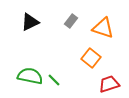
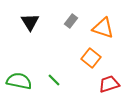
black triangle: rotated 36 degrees counterclockwise
green semicircle: moved 11 px left, 5 px down
